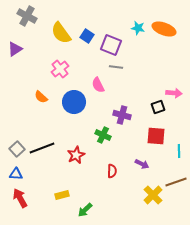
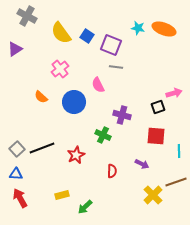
pink arrow: rotated 21 degrees counterclockwise
green arrow: moved 3 px up
